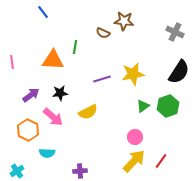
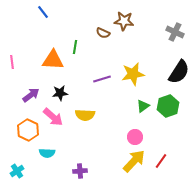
yellow semicircle: moved 3 px left, 3 px down; rotated 30 degrees clockwise
